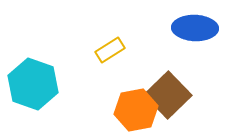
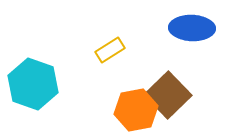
blue ellipse: moved 3 px left
